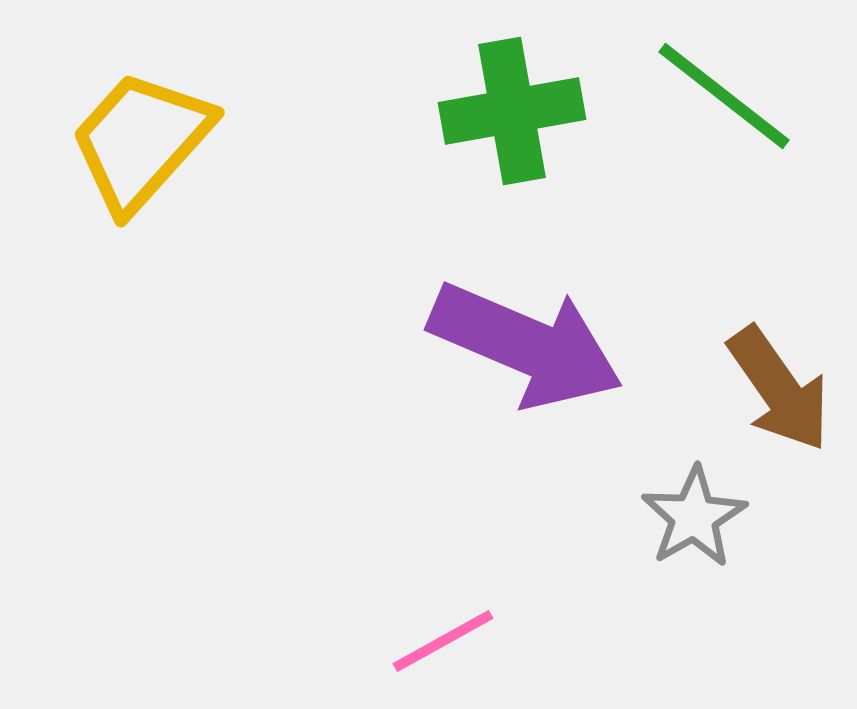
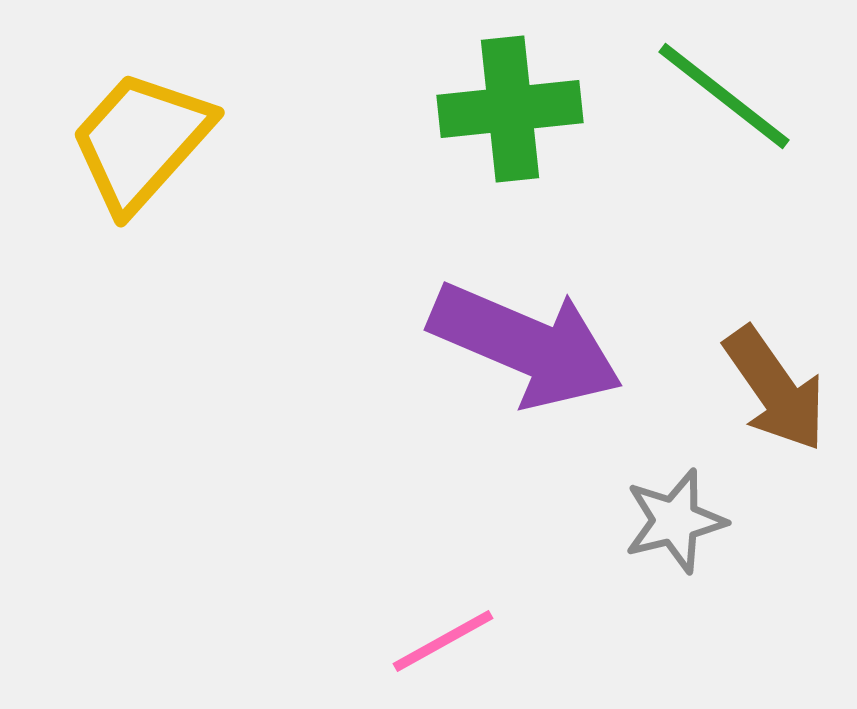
green cross: moved 2 px left, 2 px up; rotated 4 degrees clockwise
brown arrow: moved 4 px left
gray star: moved 19 px left, 4 px down; rotated 16 degrees clockwise
